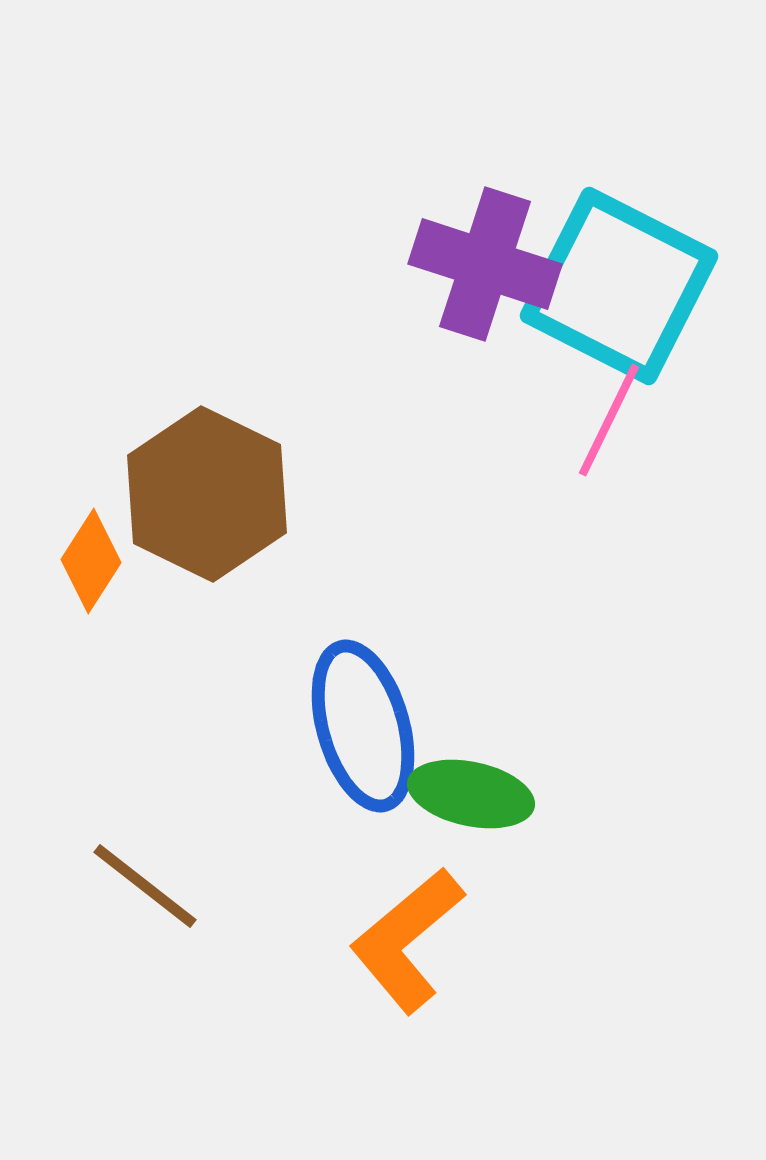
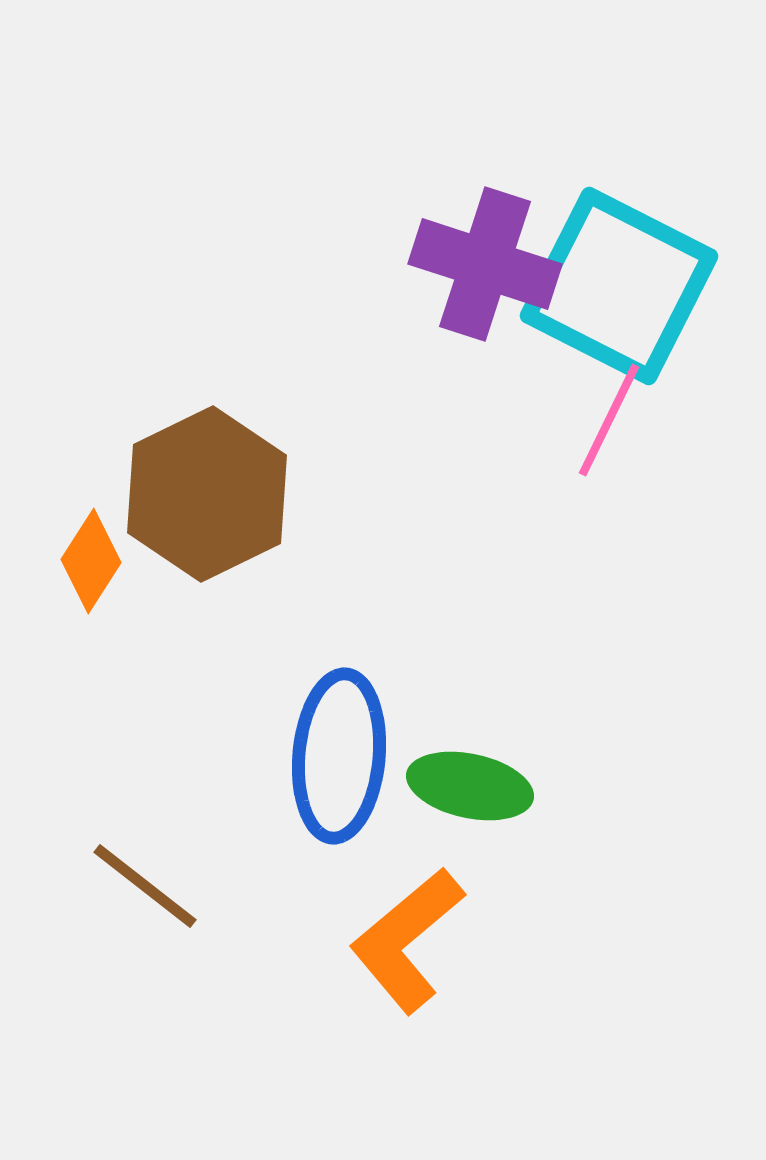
brown hexagon: rotated 8 degrees clockwise
blue ellipse: moved 24 px left, 30 px down; rotated 21 degrees clockwise
green ellipse: moved 1 px left, 8 px up
